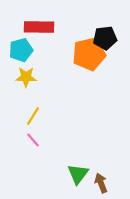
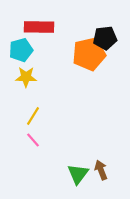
brown arrow: moved 13 px up
